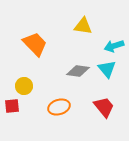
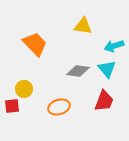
yellow circle: moved 3 px down
red trapezoid: moved 6 px up; rotated 60 degrees clockwise
